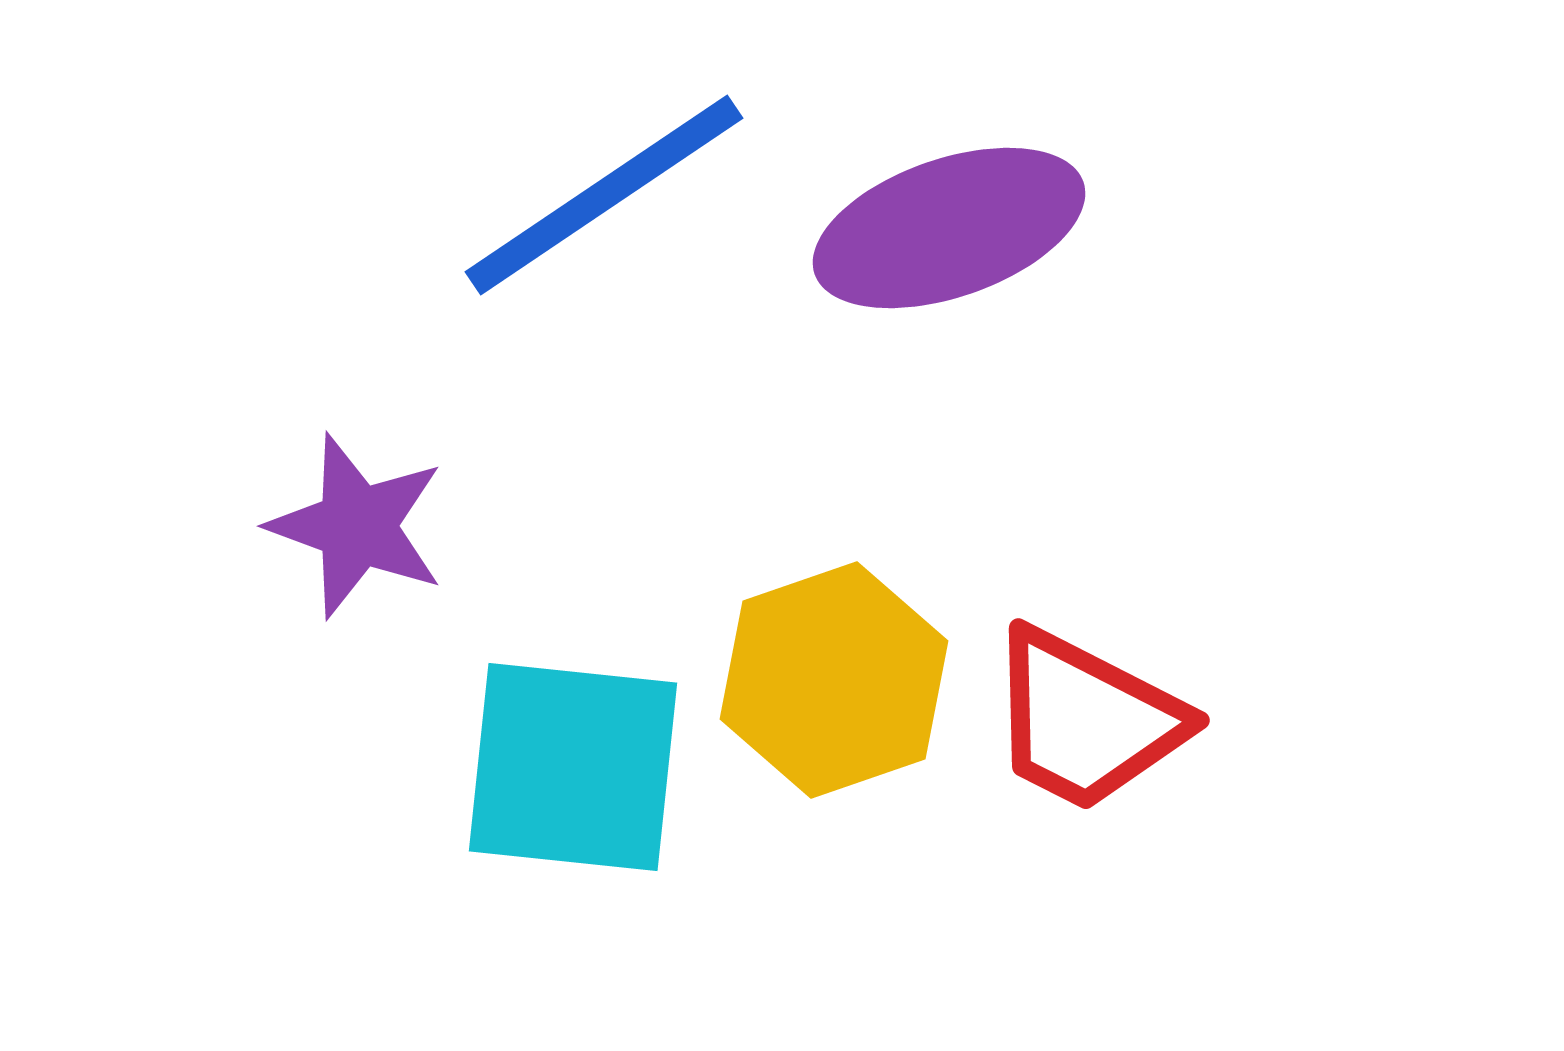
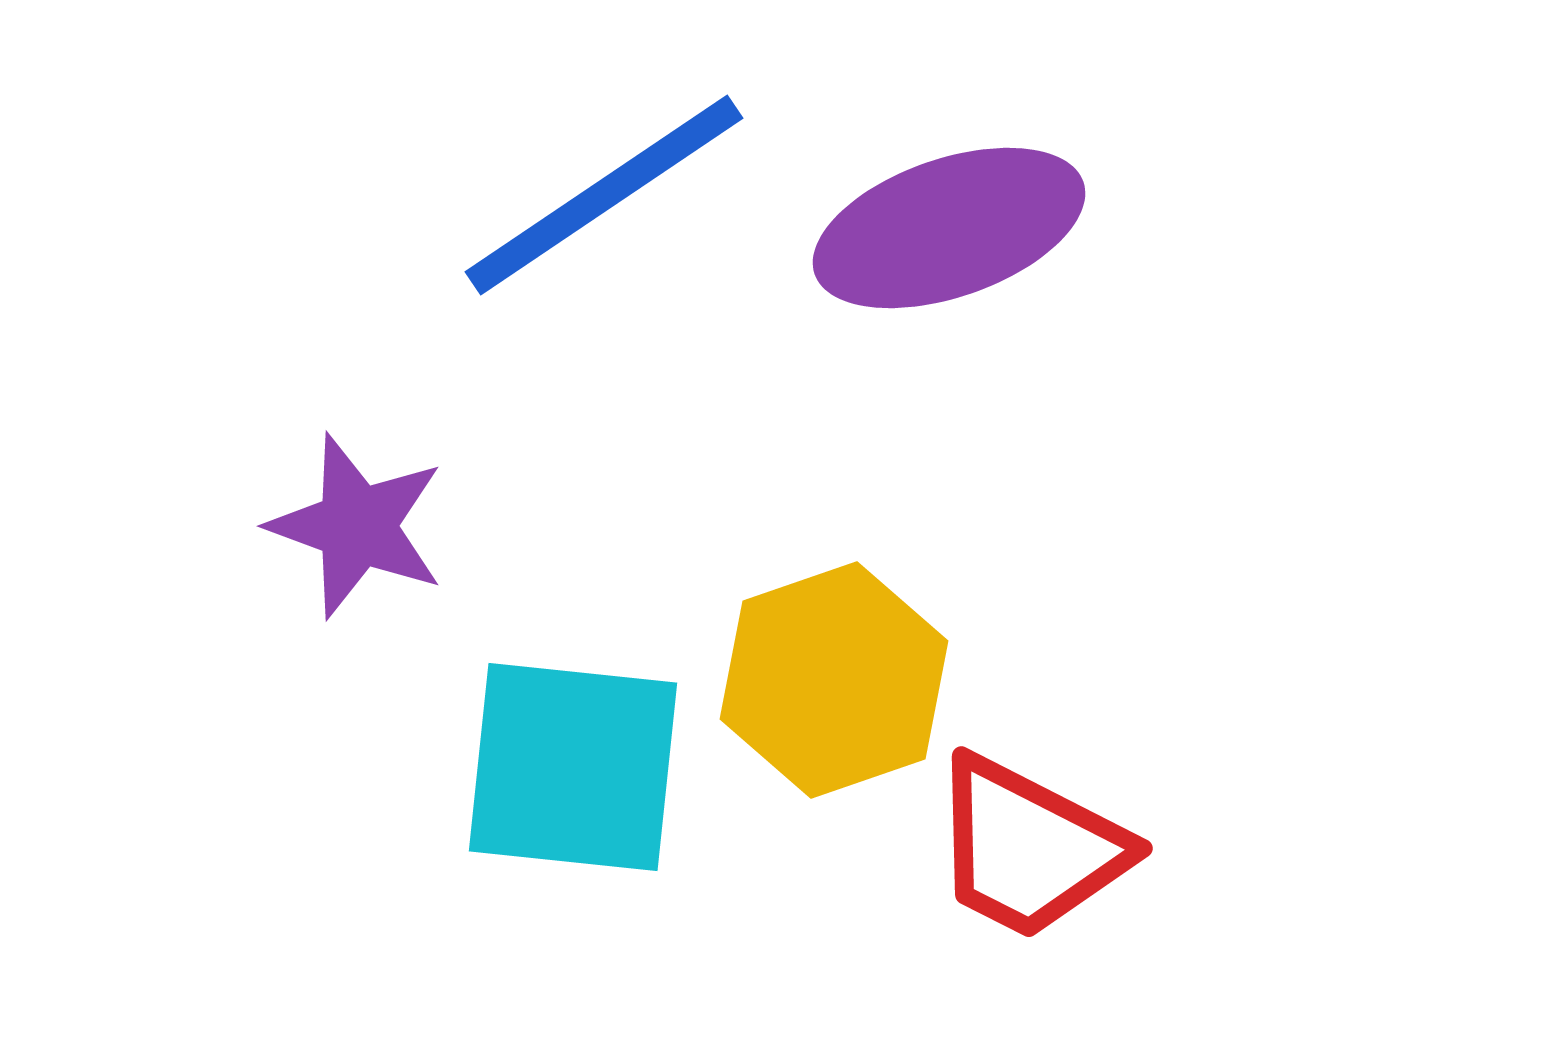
red trapezoid: moved 57 px left, 128 px down
